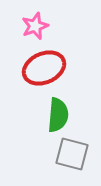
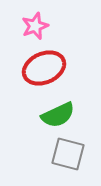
green semicircle: rotated 60 degrees clockwise
gray square: moved 4 px left
